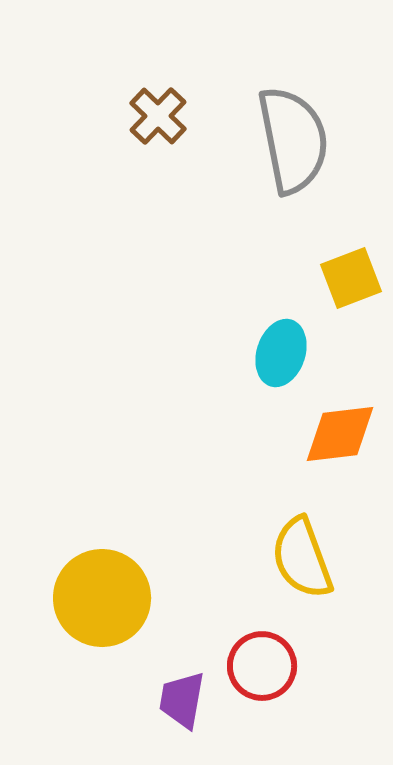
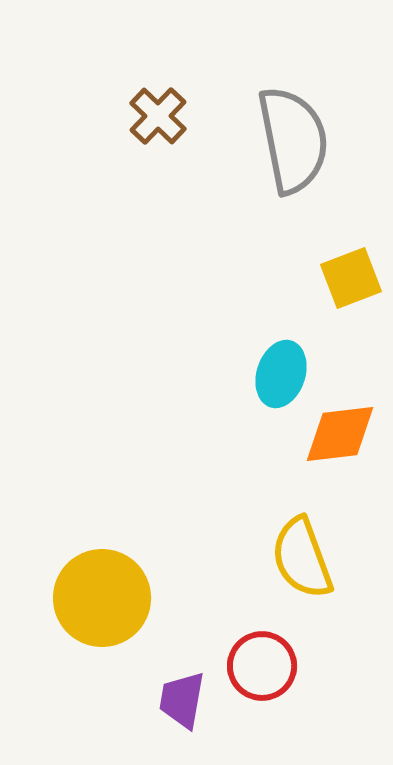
cyan ellipse: moved 21 px down
